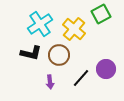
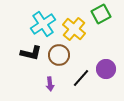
cyan cross: moved 3 px right
purple arrow: moved 2 px down
